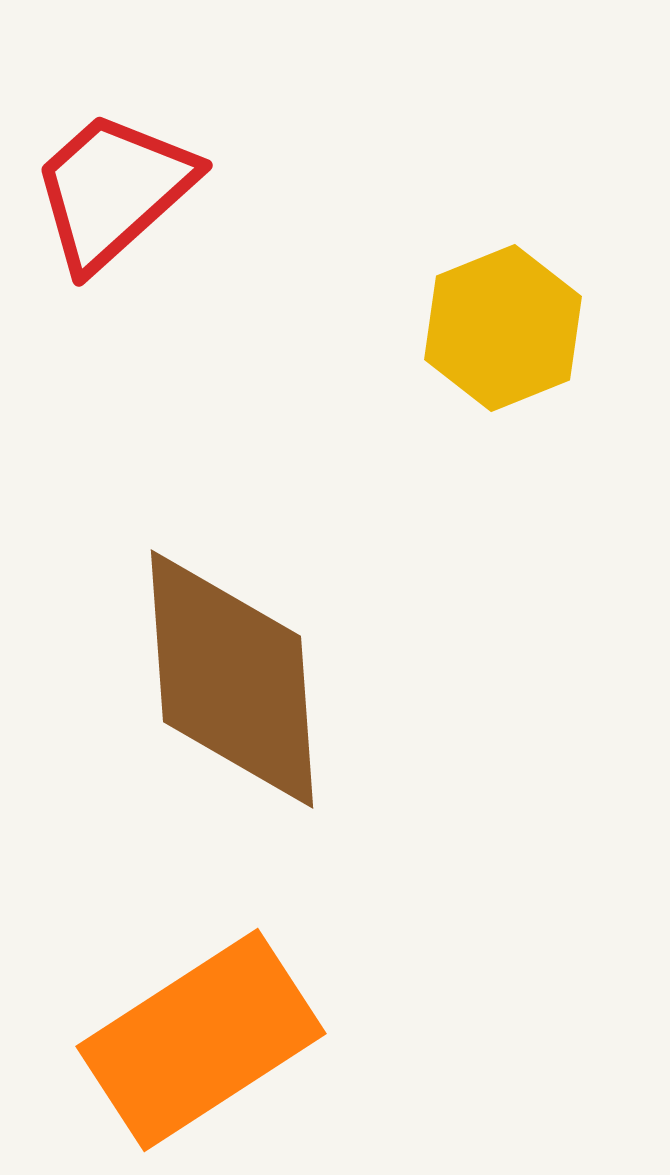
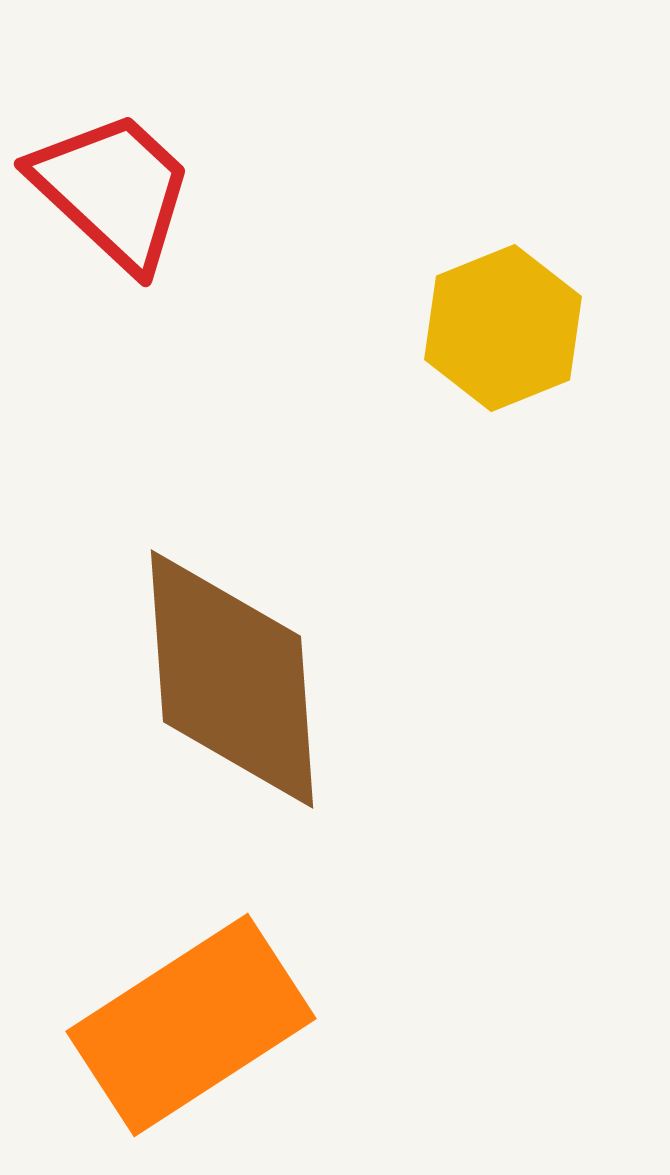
red trapezoid: rotated 85 degrees clockwise
orange rectangle: moved 10 px left, 15 px up
